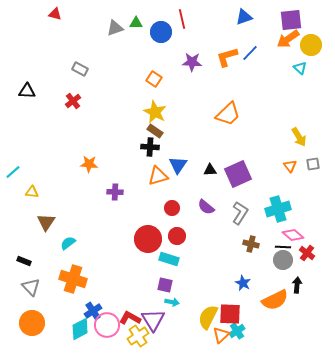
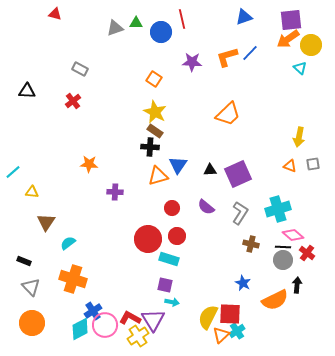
yellow arrow at (299, 137): rotated 42 degrees clockwise
orange triangle at (290, 166): rotated 32 degrees counterclockwise
pink circle at (107, 325): moved 2 px left
